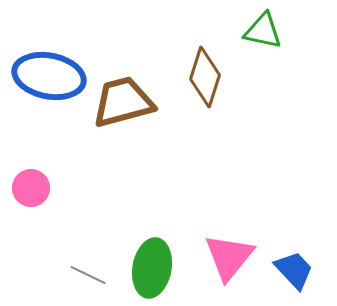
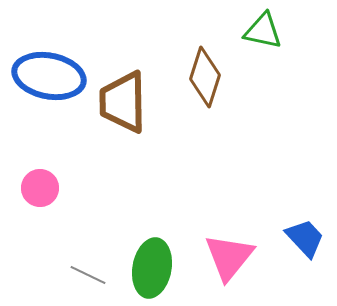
brown trapezoid: rotated 76 degrees counterclockwise
pink circle: moved 9 px right
blue trapezoid: moved 11 px right, 32 px up
